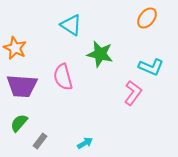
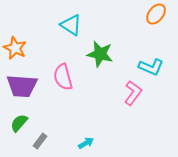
orange ellipse: moved 9 px right, 4 px up
cyan arrow: moved 1 px right
